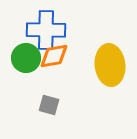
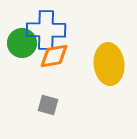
green circle: moved 4 px left, 15 px up
yellow ellipse: moved 1 px left, 1 px up
gray square: moved 1 px left
